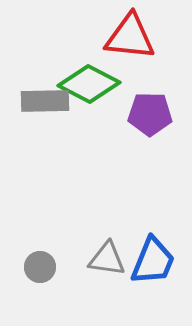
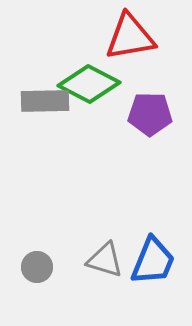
red triangle: rotated 16 degrees counterclockwise
gray triangle: moved 2 px left, 1 px down; rotated 9 degrees clockwise
gray circle: moved 3 px left
